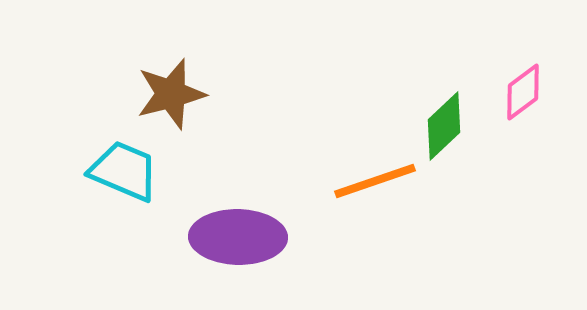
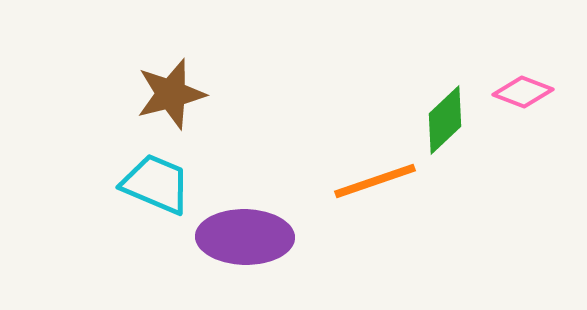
pink diamond: rotated 58 degrees clockwise
green diamond: moved 1 px right, 6 px up
cyan trapezoid: moved 32 px right, 13 px down
purple ellipse: moved 7 px right
